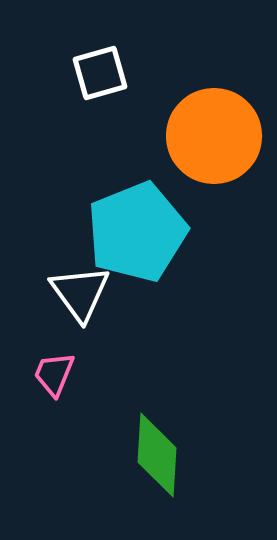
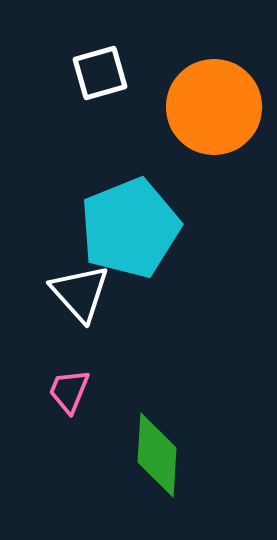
orange circle: moved 29 px up
cyan pentagon: moved 7 px left, 4 px up
white triangle: rotated 6 degrees counterclockwise
pink trapezoid: moved 15 px right, 17 px down
